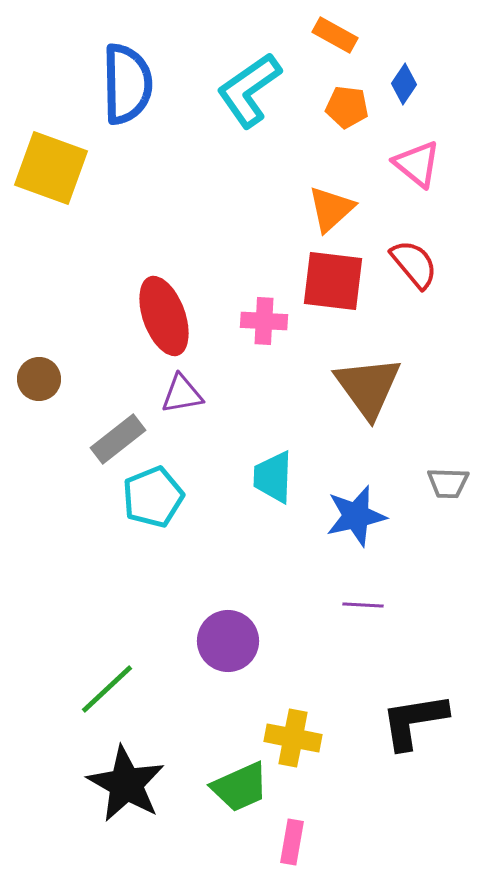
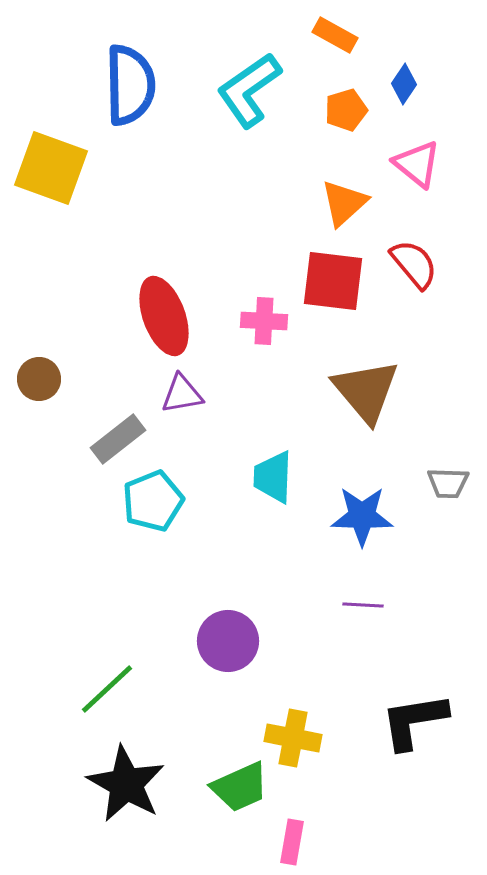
blue semicircle: moved 3 px right, 1 px down
orange pentagon: moved 1 px left, 3 px down; rotated 24 degrees counterclockwise
orange triangle: moved 13 px right, 6 px up
brown triangle: moved 2 px left, 4 px down; rotated 4 degrees counterclockwise
cyan pentagon: moved 4 px down
blue star: moved 6 px right; rotated 14 degrees clockwise
